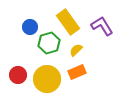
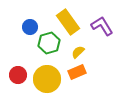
yellow semicircle: moved 2 px right, 2 px down
